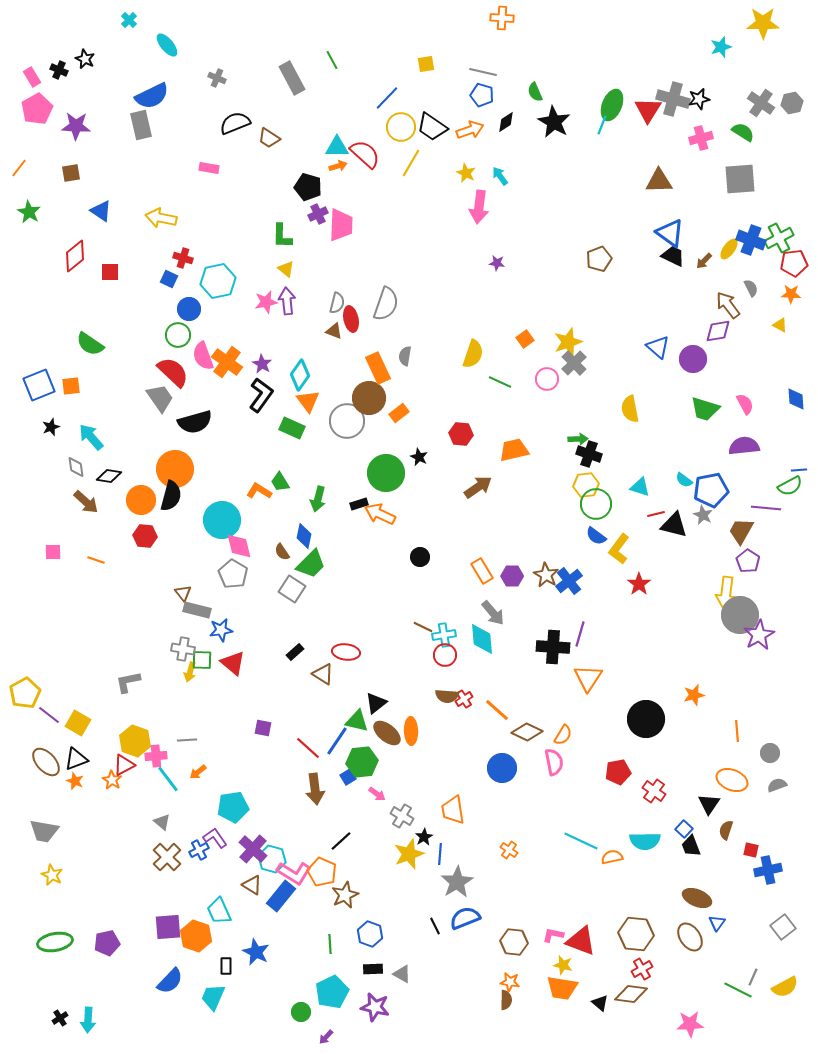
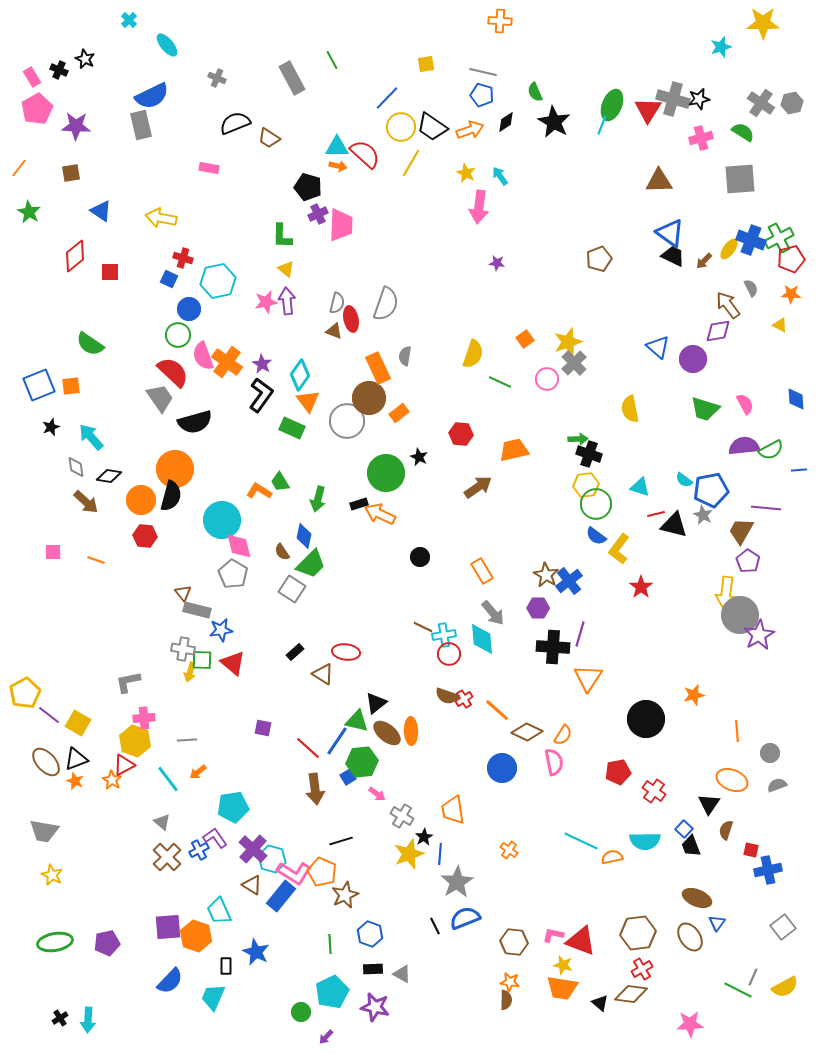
orange cross at (502, 18): moved 2 px left, 3 px down
orange arrow at (338, 166): rotated 30 degrees clockwise
red pentagon at (794, 263): moved 3 px left, 4 px up; rotated 8 degrees counterclockwise
green semicircle at (790, 486): moved 19 px left, 36 px up
purple hexagon at (512, 576): moved 26 px right, 32 px down
red star at (639, 584): moved 2 px right, 3 px down
red circle at (445, 655): moved 4 px right, 1 px up
brown semicircle at (447, 696): rotated 15 degrees clockwise
pink cross at (156, 756): moved 12 px left, 38 px up
black line at (341, 841): rotated 25 degrees clockwise
brown hexagon at (636, 934): moved 2 px right, 1 px up; rotated 12 degrees counterclockwise
